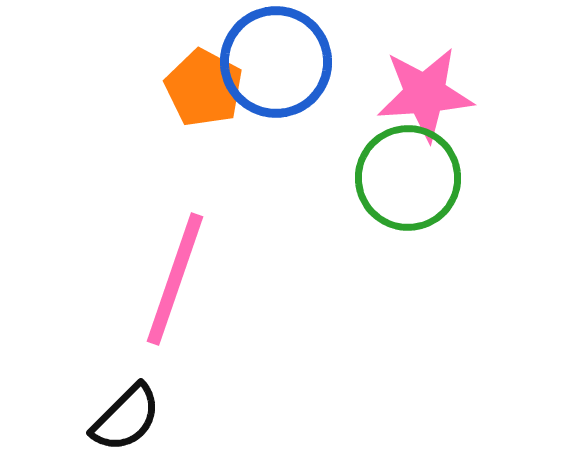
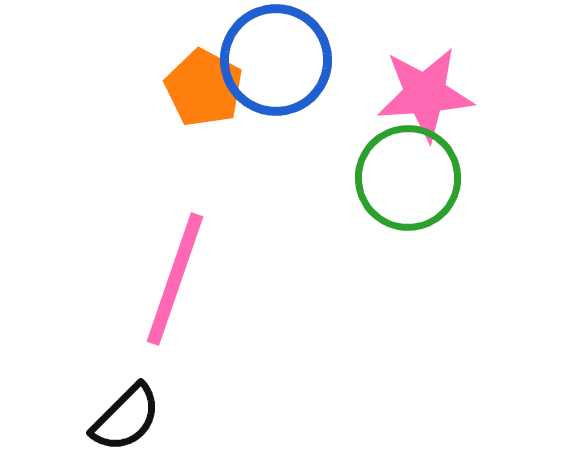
blue circle: moved 2 px up
